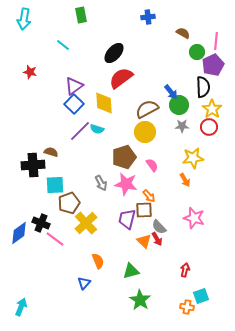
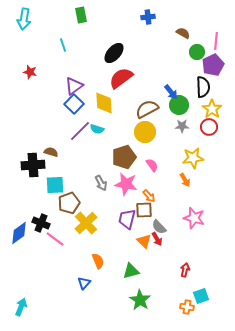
cyan line at (63, 45): rotated 32 degrees clockwise
